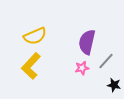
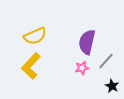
black star: moved 2 px left, 1 px down; rotated 16 degrees clockwise
